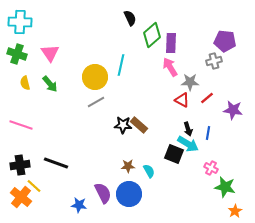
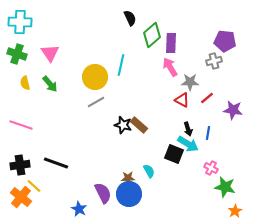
black star: rotated 12 degrees clockwise
brown star: moved 12 px down
blue star: moved 4 px down; rotated 21 degrees clockwise
